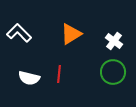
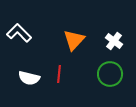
orange triangle: moved 3 px right, 6 px down; rotated 15 degrees counterclockwise
green circle: moved 3 px left, 2 px down
